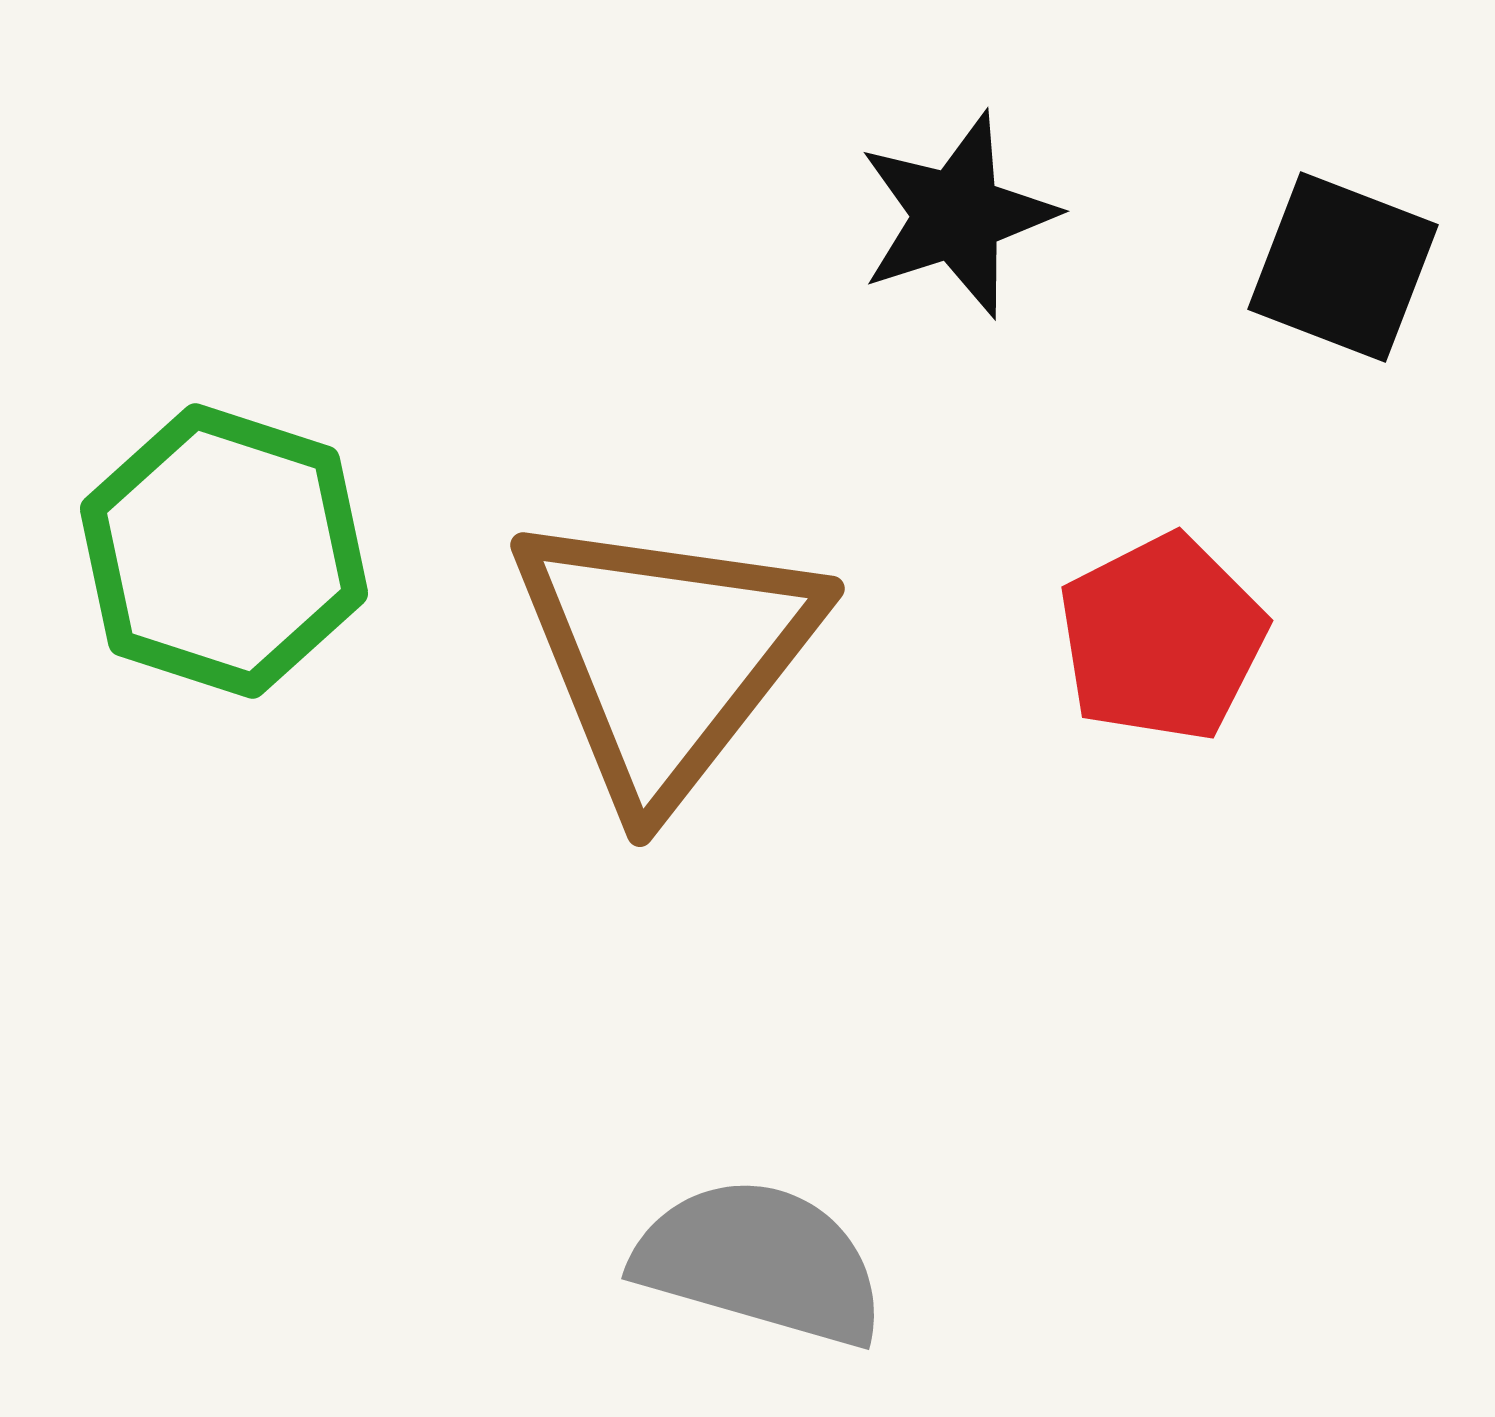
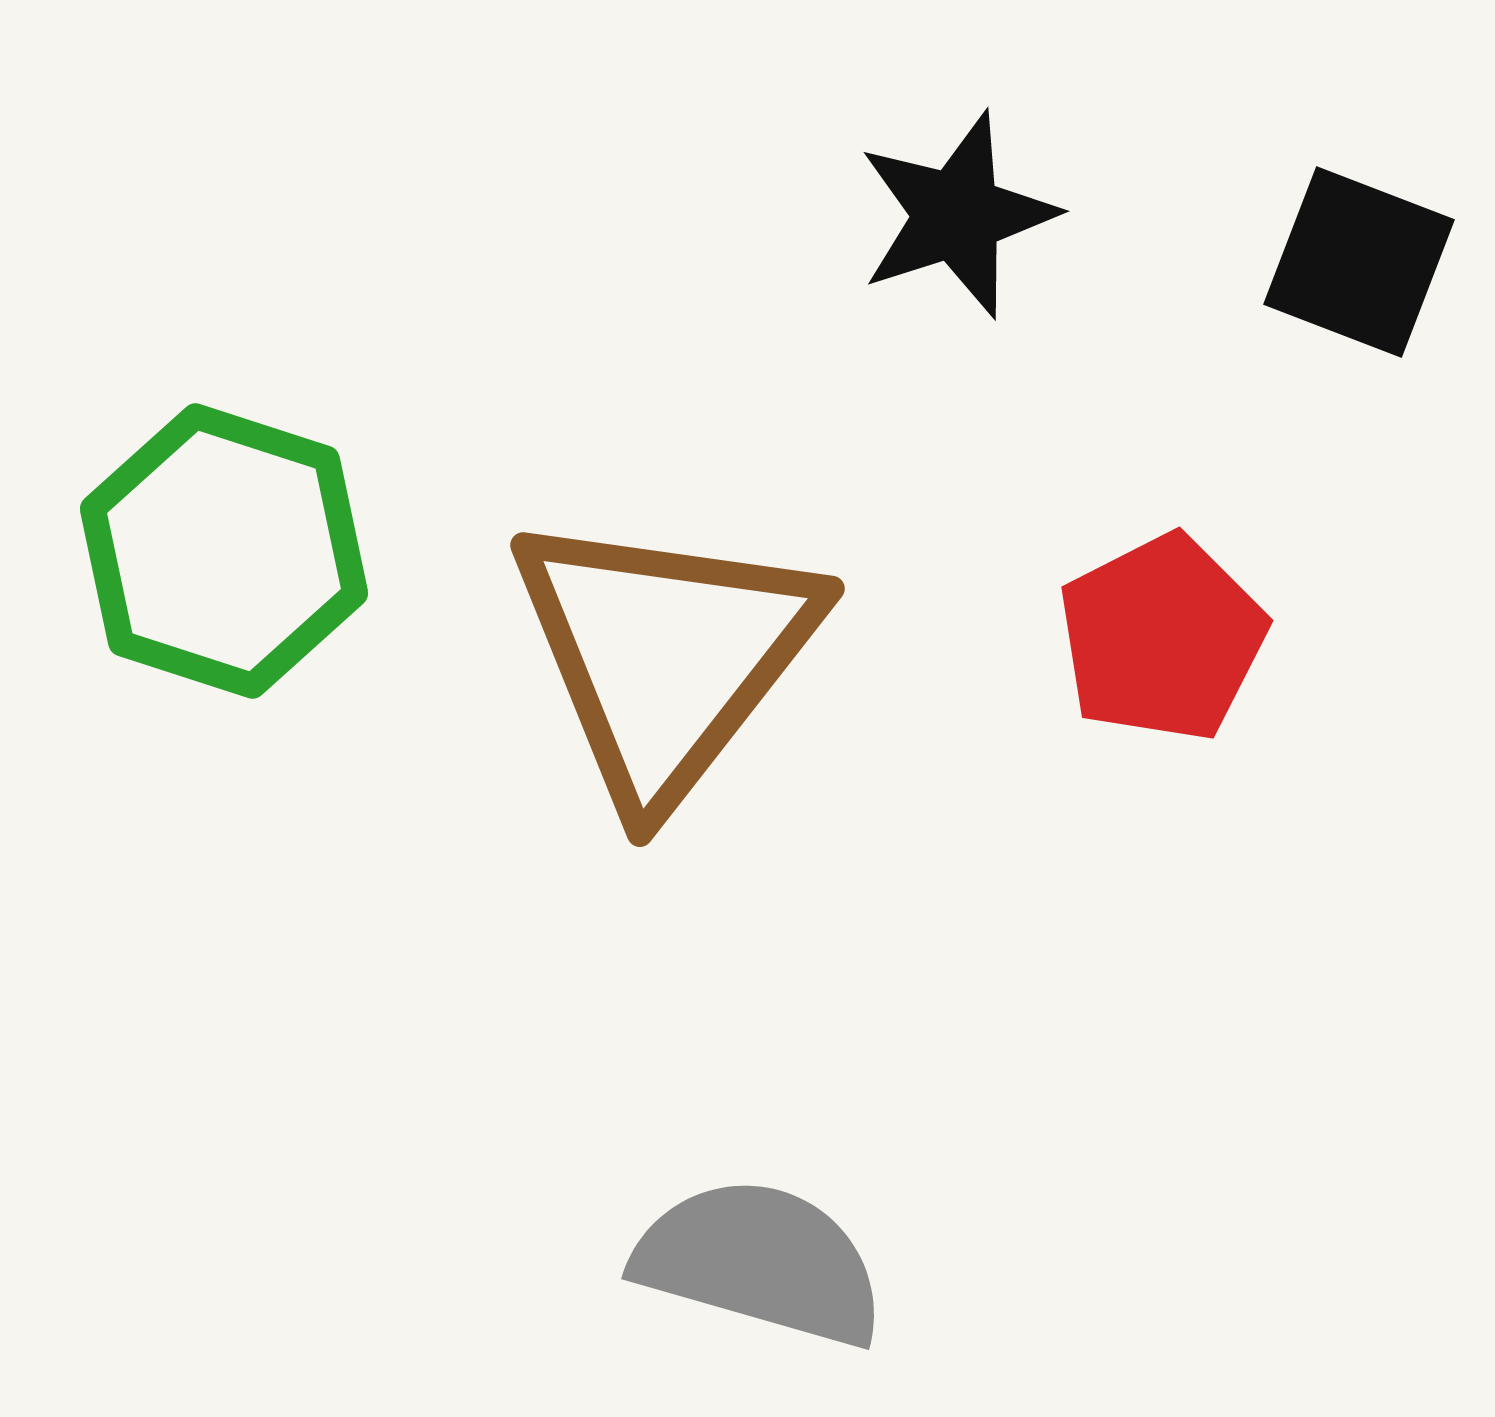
black square: moved 16 px right, 5 px up
